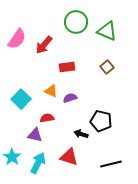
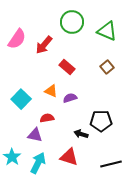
green circle: moved 4 px left
red rectangle: rotated 49 degrees clockwise
black pentagon: rotated 15 degrees counterclockwise
